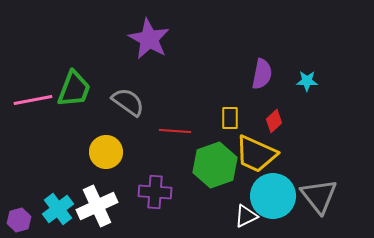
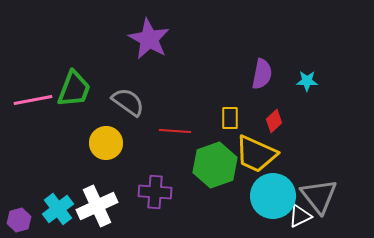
yellow circle: moved 9 px up
white triangle: moved 54 px right
